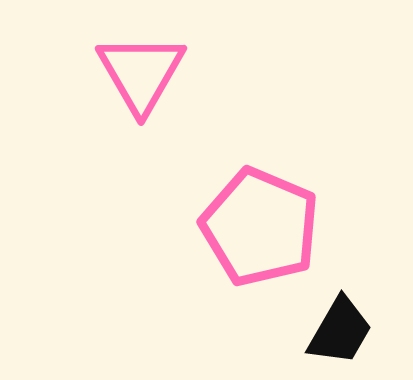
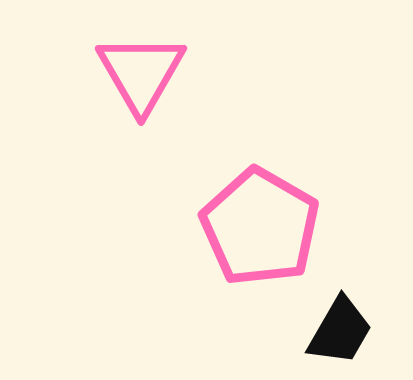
pink pentagon: rotated 7 degrees clockwise
